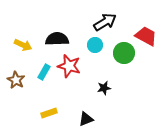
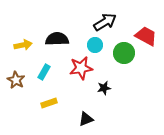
yellow arrow: rotated 36 degrees counterclockwise
red star: moved 12 px right, 2 px down; rotated 25 degrees counterclockwise
yellow rectangle: moved 10 px up
